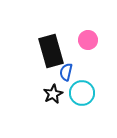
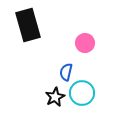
pink circle: moved 3 px left, 3 px down
black rectangle: moved 23 px left, 26 px up
black star: moved 2 px right, 3 px down
